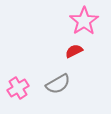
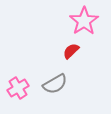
red semicircle: moved 3 px left; rotated 18 degrees counterclockwise
gray semicircle: moved 3 px left
